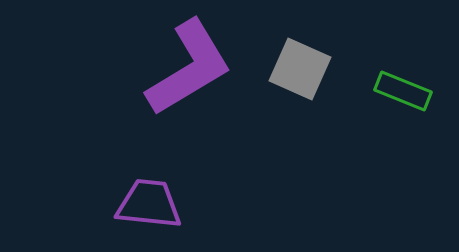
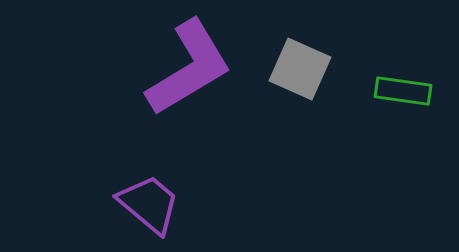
green rectangle: rotated 14 degrees counterclockwise
purple trapezoid: rotated 34 degrees clockwise
